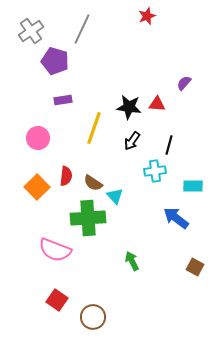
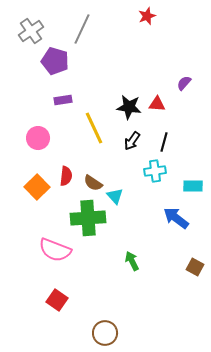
yellow line: rotated 44 degrees counterclockwise
black line: moved 5 px left, 3 px up
brown circle: moved 12 px right, 16 px down
